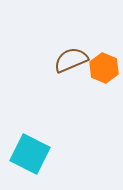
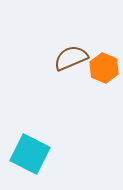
brown semicircle: moved 2 px up
